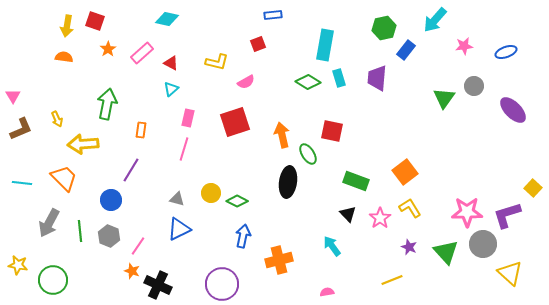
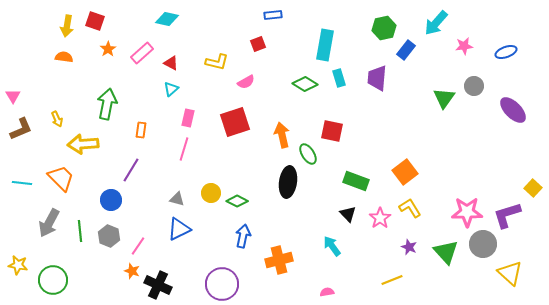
cyan arrow at (435, 20): moved 1 px right, 3 px down
green diamond at (308, 82): moved 3 px left, 2 px down
orange trapezoid at (64, 178): moved 3 px left
